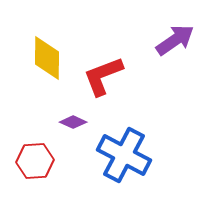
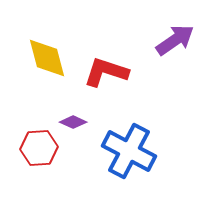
yellow diamond: rotated 15 degrees counterclockwise
red L-shape: moved 3 px right, 4 px up; rotated 39 degrees clockwise
blue cross: moved 5 px right, 4 px up
red hexagon: moved 4 px right, 13 px up
